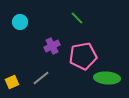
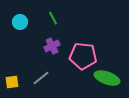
green line: moved 24 px left; rotated 16 degrees clockwise
pink pentagon: rotated 16 degrees clockwise
green ellipse: rotated 15 degrees clockwise
yellow square: rotated 16 degrees clockwise
